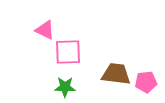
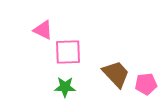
pink triangle: moved 2 px left
brown trapezoid: rotated 40 degrees clockwise
pink pentagon: moved 2 px down
